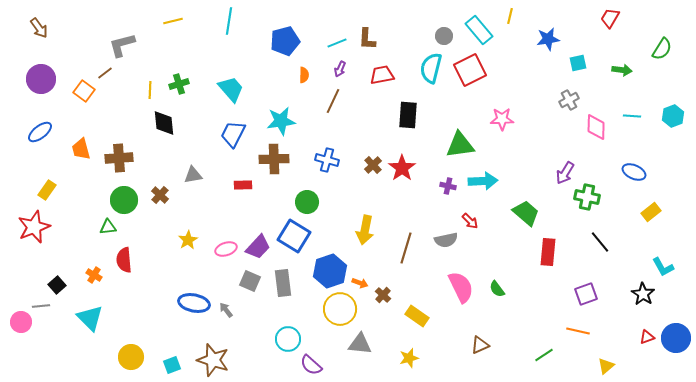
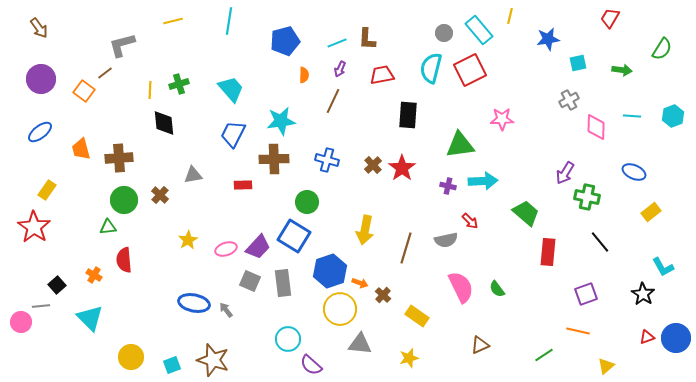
gray circle at (444, 36): moved 3 px up
red star at (34, 227): rotated 16 degrees counterclockwise
